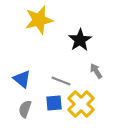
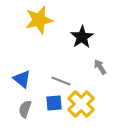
black star: moved 2 px right, 3 px up
gray arrow: moved 4 px right, 4 px up
